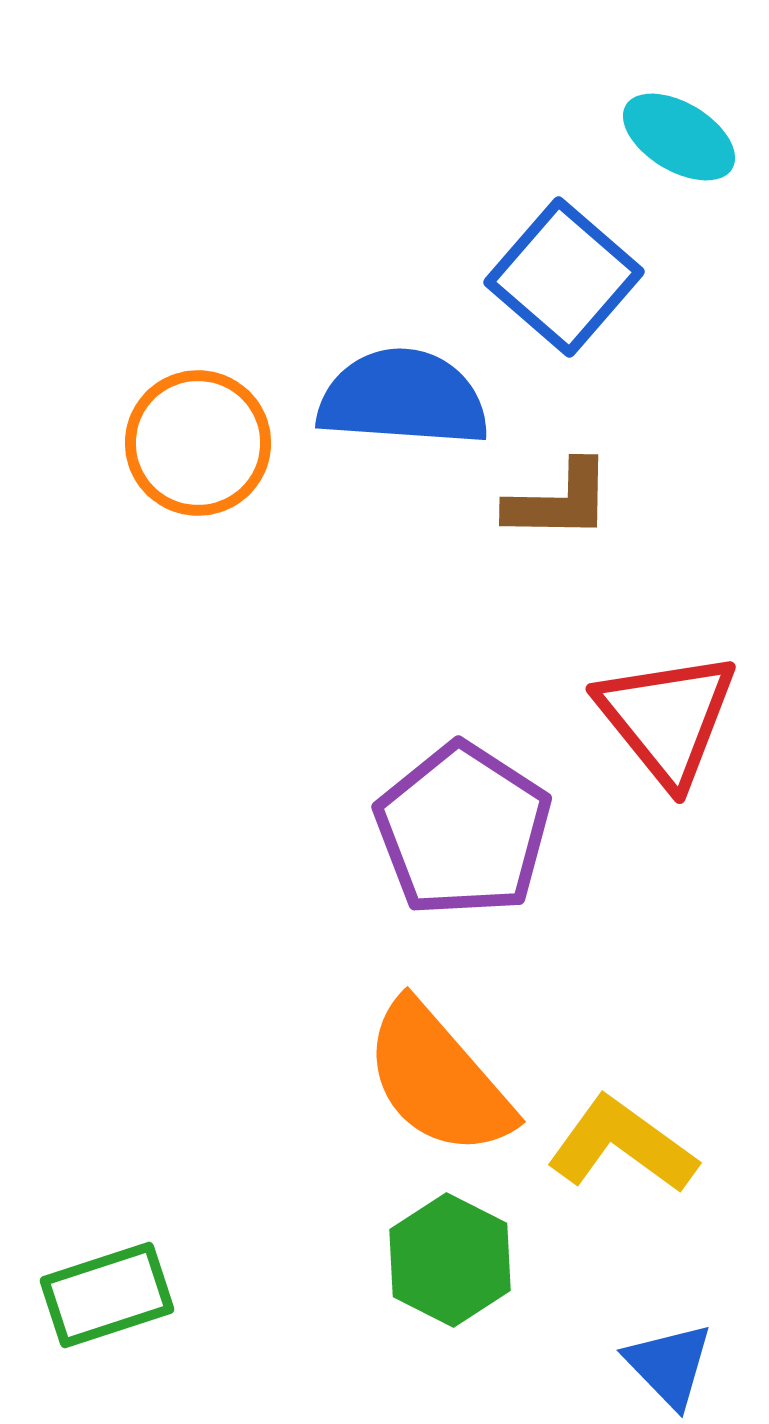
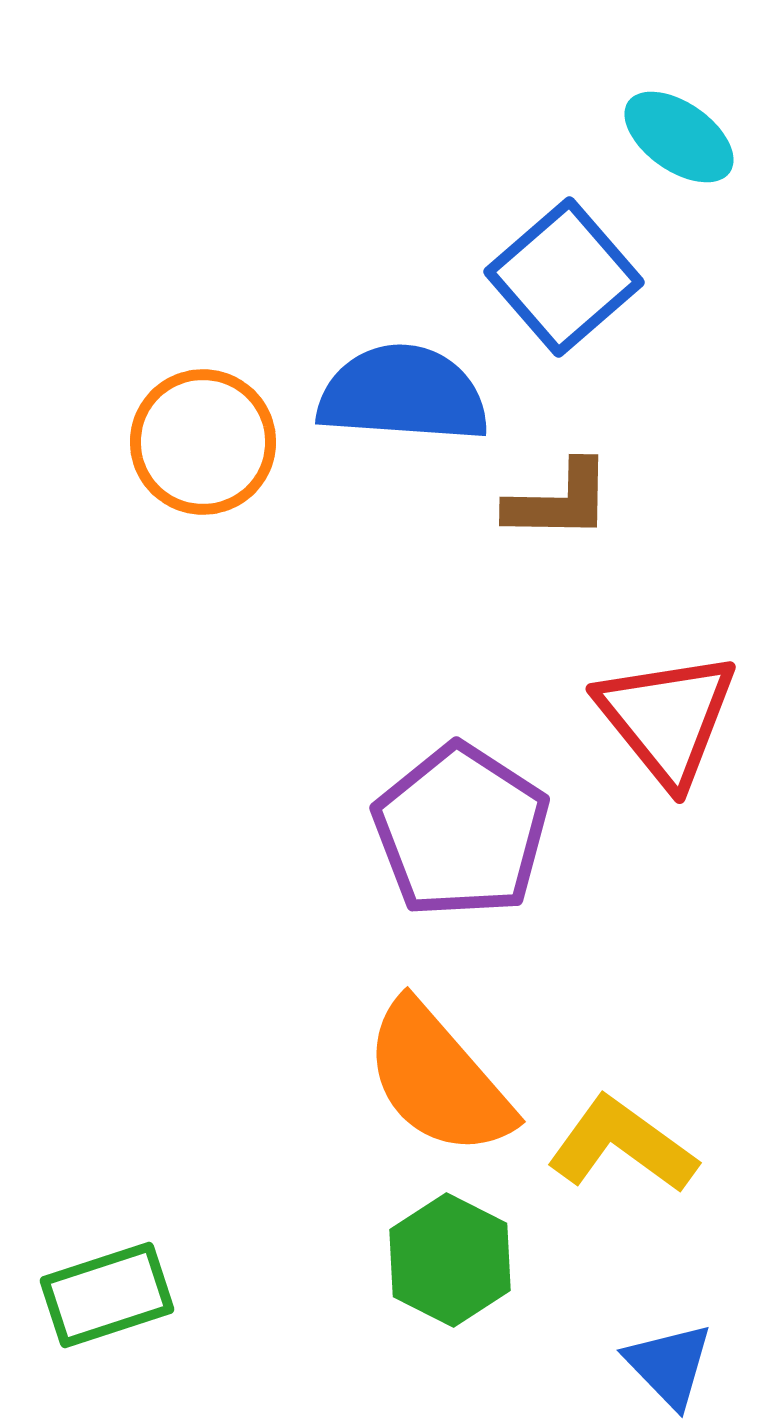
cyan ellipse: rotated 4 degrees clockwise
blue square: rotated 8 degrees clockwise
blue semicircle: moved 4 px up
orange circle: moved 5 px right, 1 px up
purple pentagon: moved 2 px left, 1 px down
